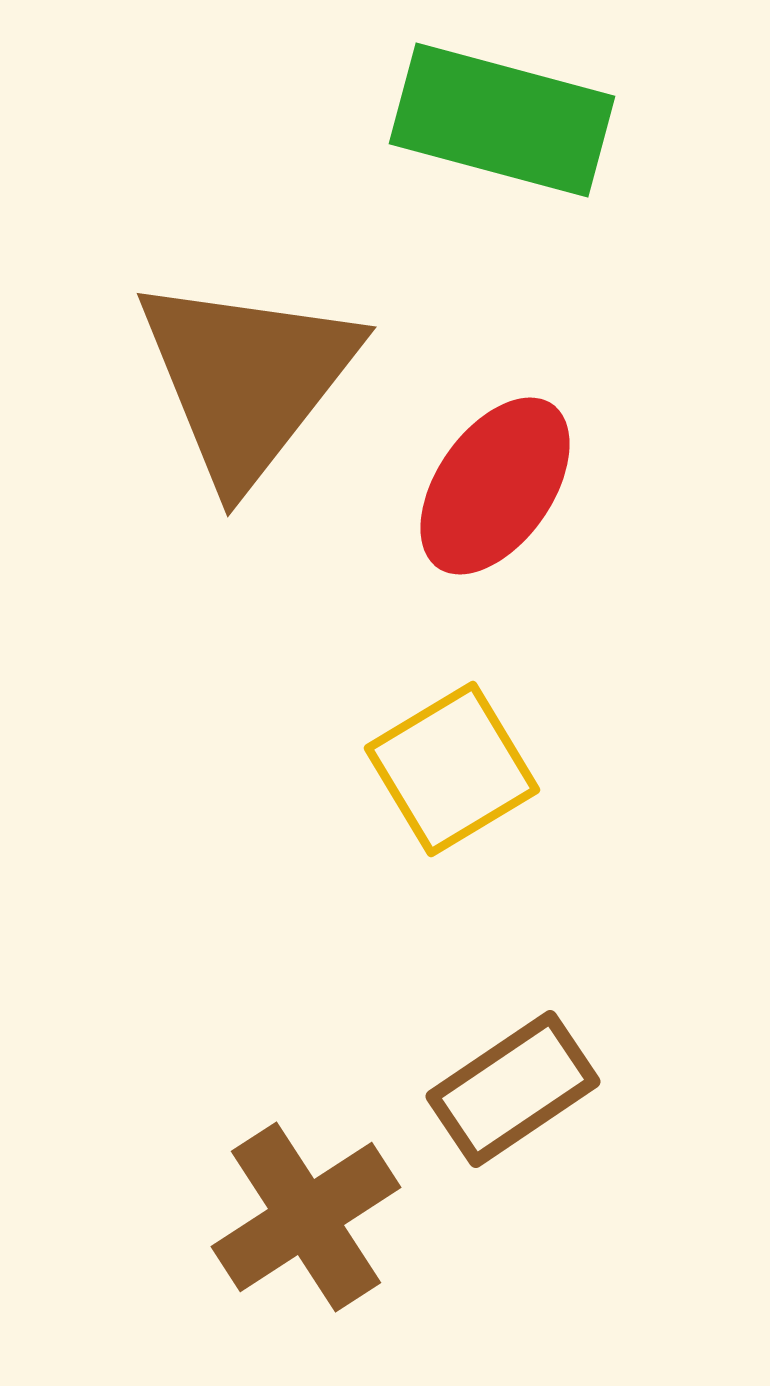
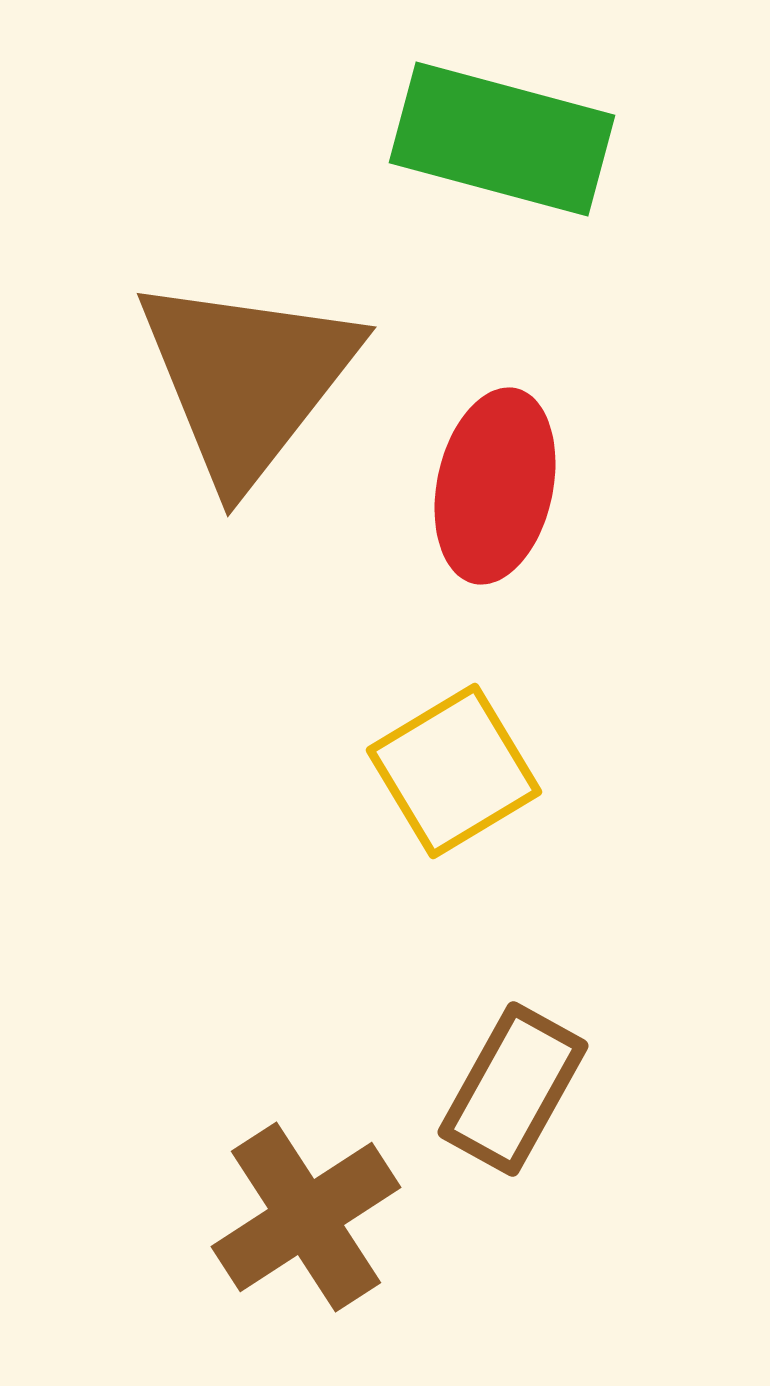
green rectangle: moved 19 px down
red ellipse: rotated 23 degrees counterclockwise
yellow square: moved 2 px right, 2 px down
brown rectangle: rotated 27 degrees counterclockwise
